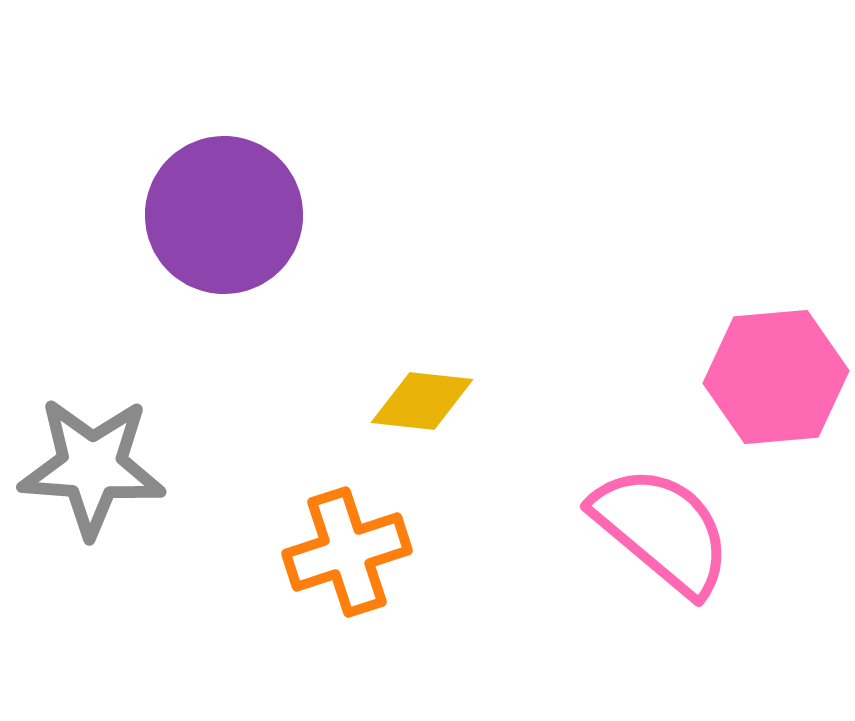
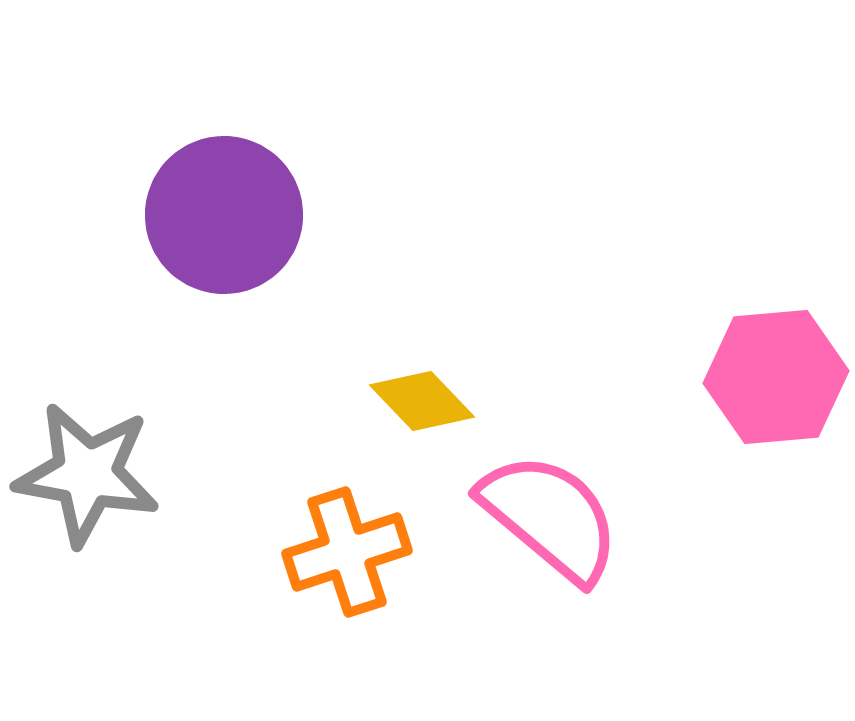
yellow diamond: rotated 40 degrees clockwise
gray star: moved 5 px left, 7 px down; rotated 6 degrees clockwise
pink semicircle: moved 112 px left, 13 px up
